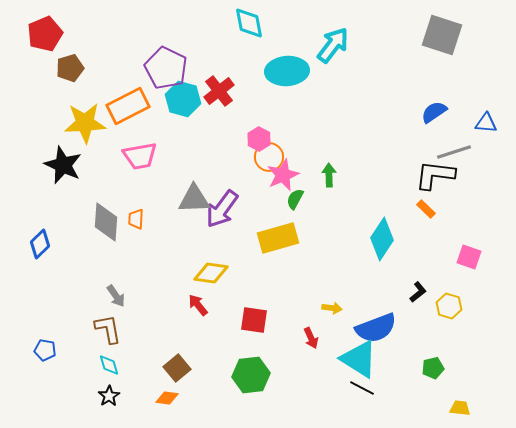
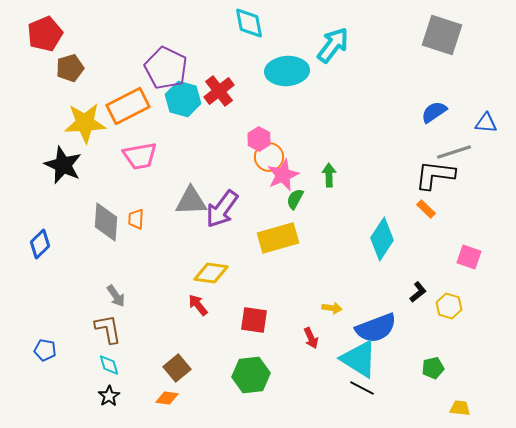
gray triangle at (194, 199): moved 3 px left, 2 px down
